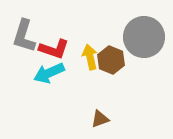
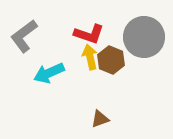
gray L-shape: rotated 36 degrees clockwise
red L-shape: moved 35 px right, 15 px up
